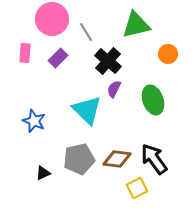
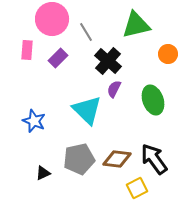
pink rectangle: moved 2 px right, 3 px up
